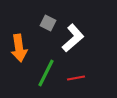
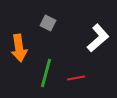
white L-shape: moved 25 px right
green line: rotated 12 degrees counterclockwise
